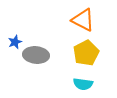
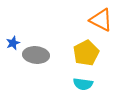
orange triangle: moved 18 px right
blue star: moved 2 px left, 1 px down
